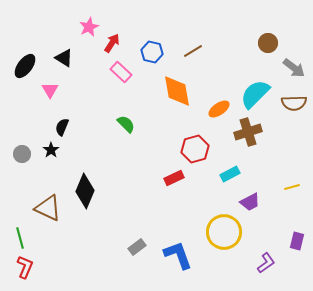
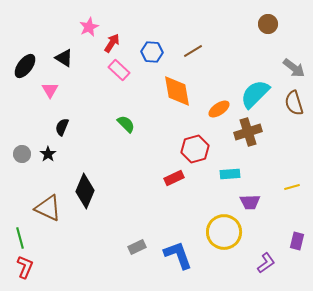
brown circle: moved 19 px up
blue hexagon: rotated 10 degrees counterclockwise
pink rectangle: moved 2 px left, 2 px up
brown semicircle: rotated 75 degrees clockwise
black star: moved 3 px left, 4 px down
cyan rectangle: rotated 24 degrees clockwise
purple trapezoid: rotated 25 degrees clockwise
gray rectangle: rotated 12 degrees clockwise
